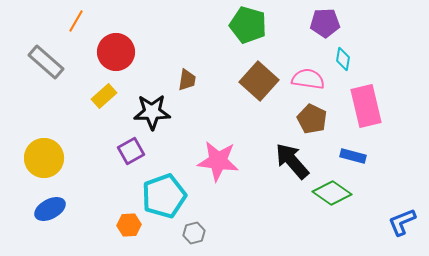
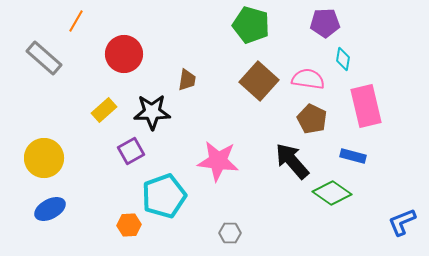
green pentagon: moved 3 px right
red circle: moved 8 px right, 2 px down
gray rectangle: moved 2 px left, 4 px up
yellow rectangle: moved 14 px down
gray hexagon: moved 36 px right; rotated 15 degrees clockwise
